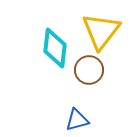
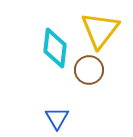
yellow triangle: moved 1 px left, 1 px up
blue triangle: moved 20 px left, 2 px up; rotated 45 degrees counterclockwise
